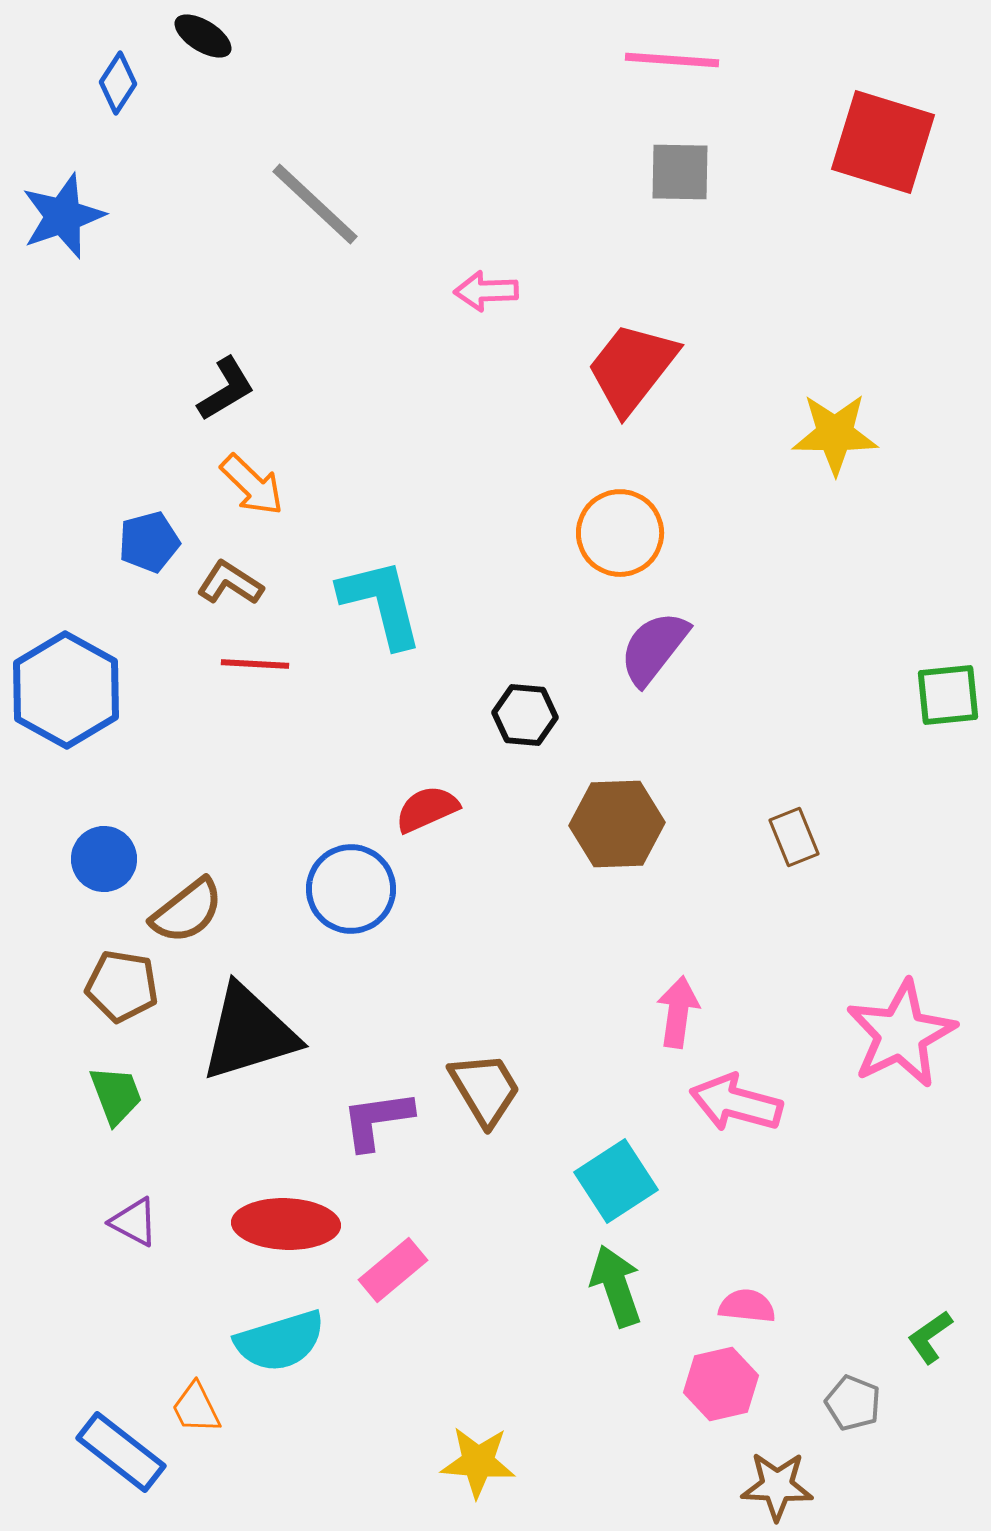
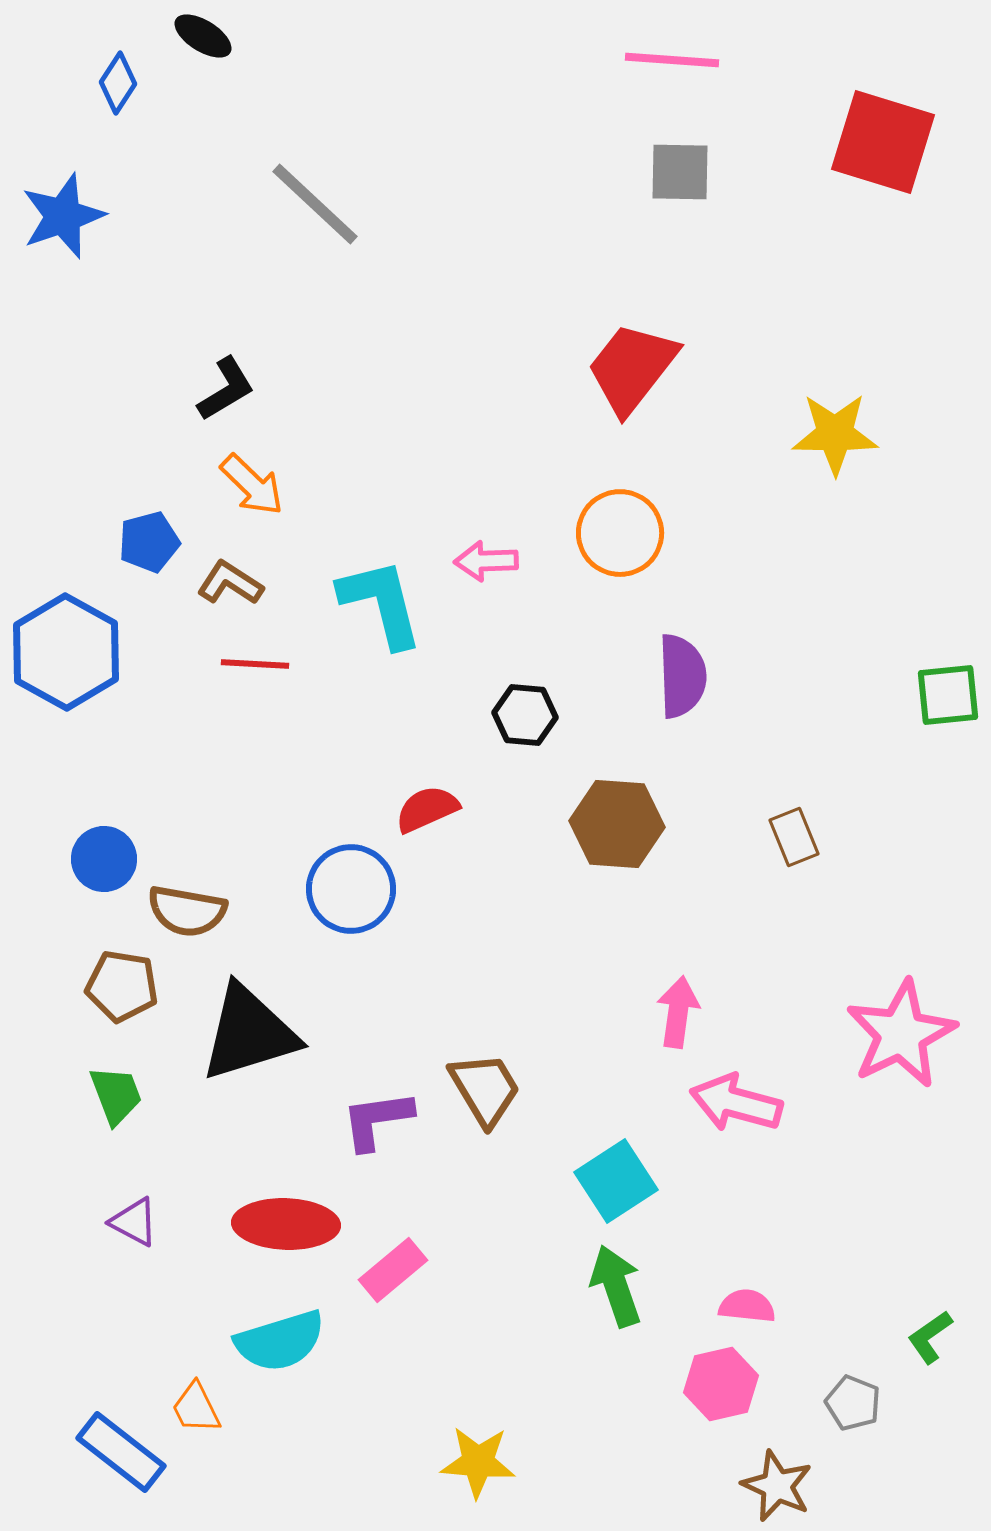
pink arrow at (486, 291): moved 270 px down
purple semicircle at (654, 648): moved 28 px right, 28 px down; rotated 140 degrees clockwise
blue hexagon at (66, 690): moved 38 px up
brown hexagon at (617, 824): rotated 6 degrees clockwise
brown semicircle at (187, 911): rotated 48 degrees clockwise
brown star at (777, 1486): rotated 22 degrees clockwise
